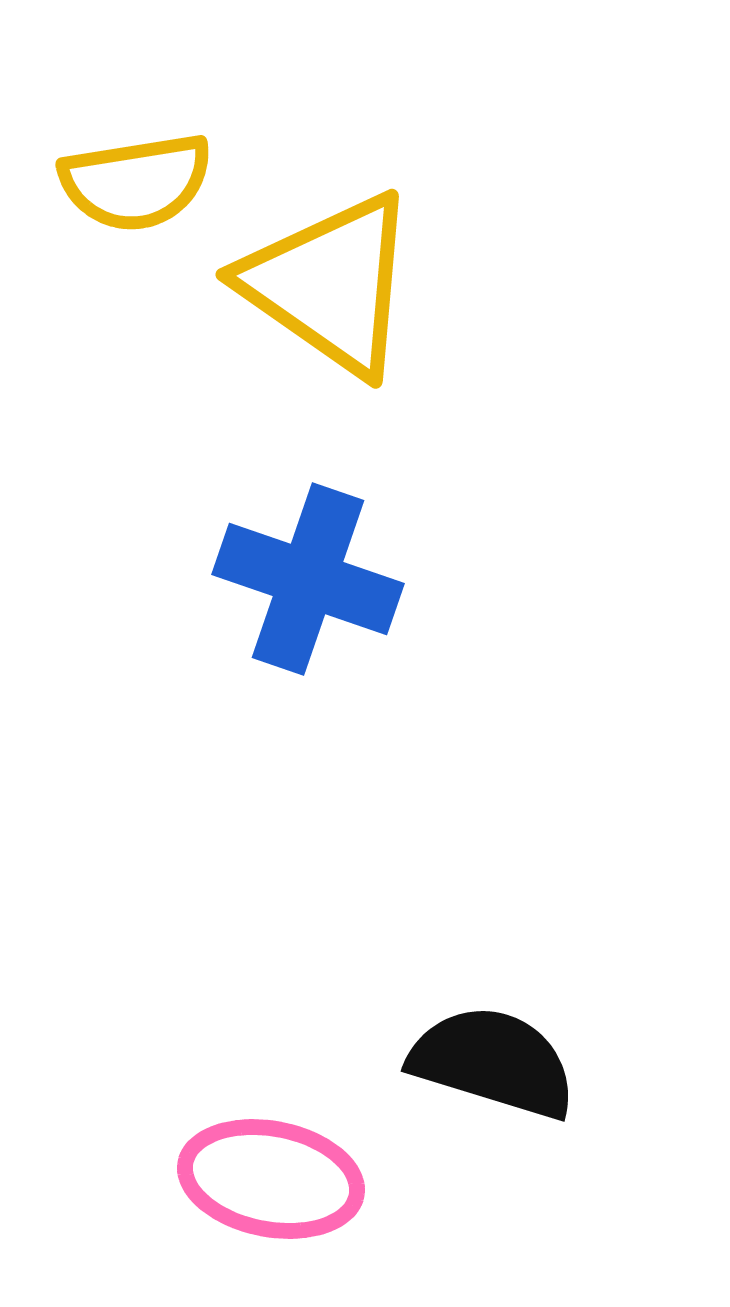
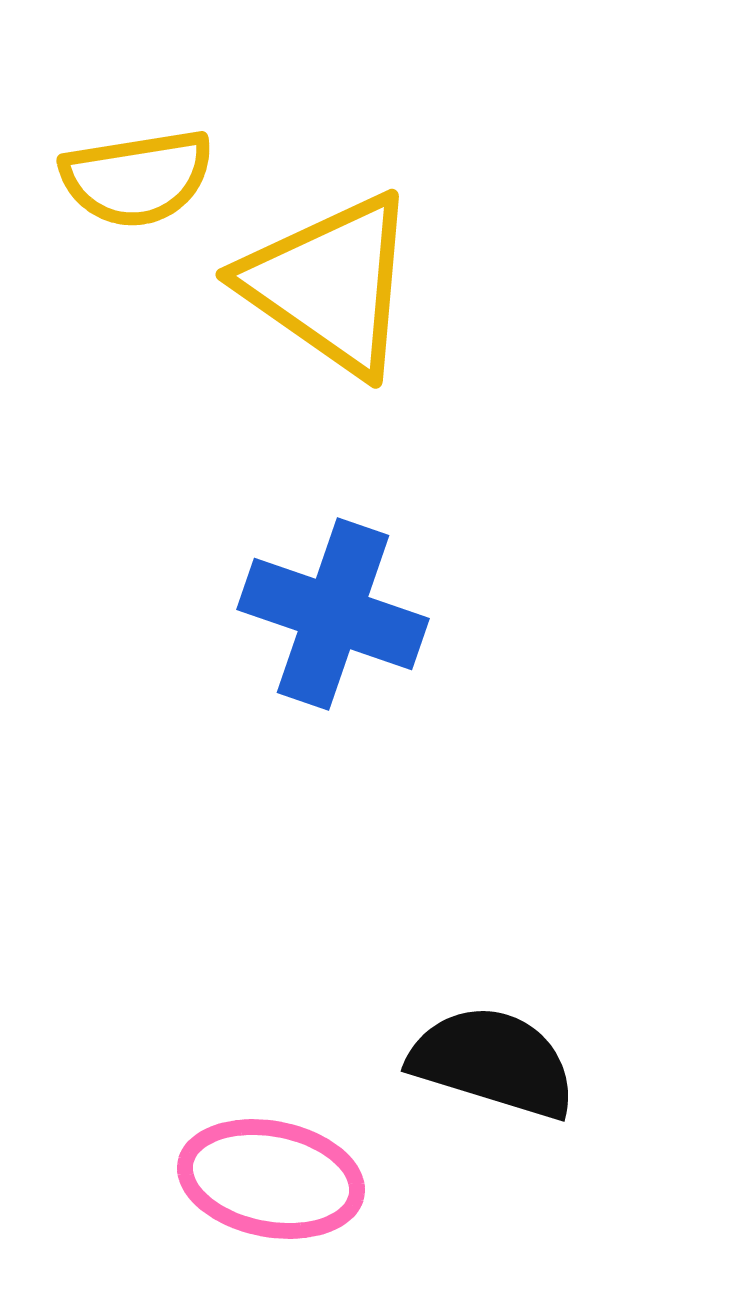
yellow semicircle: moved 1 px right, 4 px up
blue cross: moved 25 px right, 35 px down
